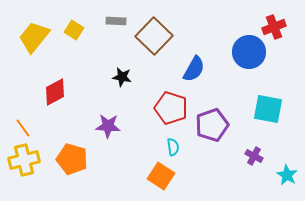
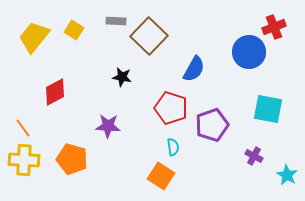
brown square: moved 5 px left
yellow cross: rotated 16 degrees clockwise
